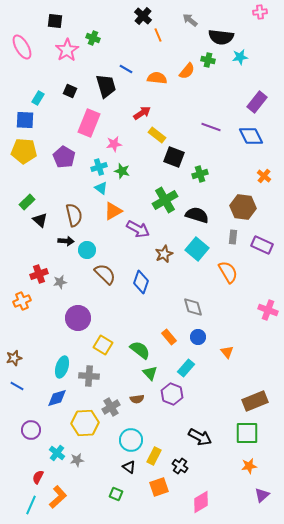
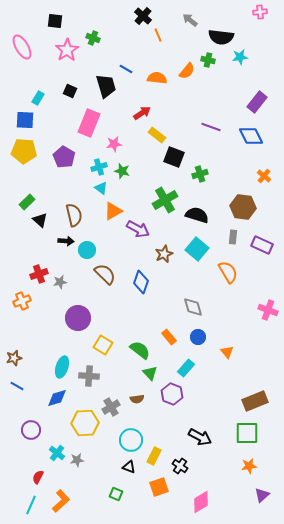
black triangle at (129, 467): rotated 16 degrees counterclockwise
orange L-shape at (58, 497): moved 3 px right, 4 px down
